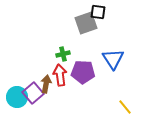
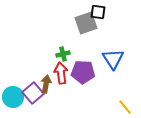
red arrow: moved 1 px right, 2 px up
cyan circle: moved 4 px left
